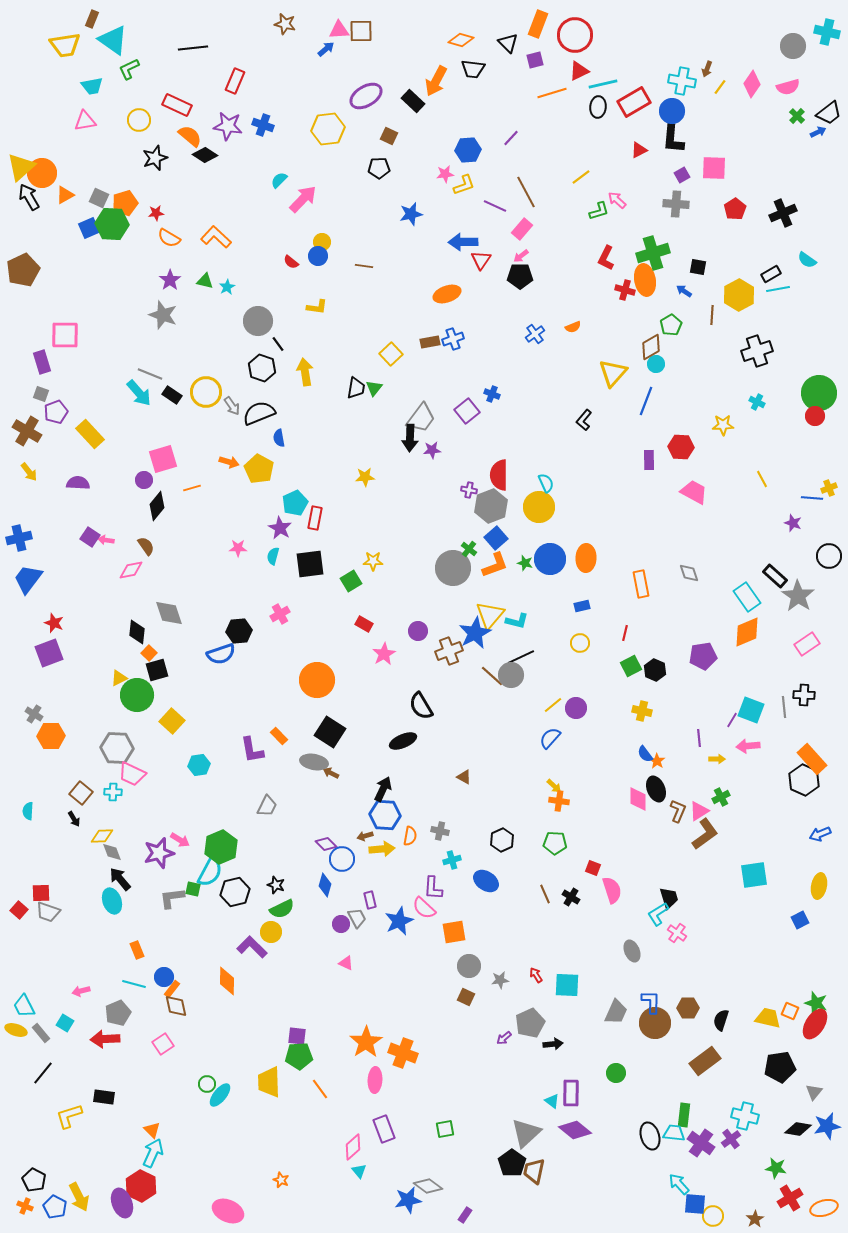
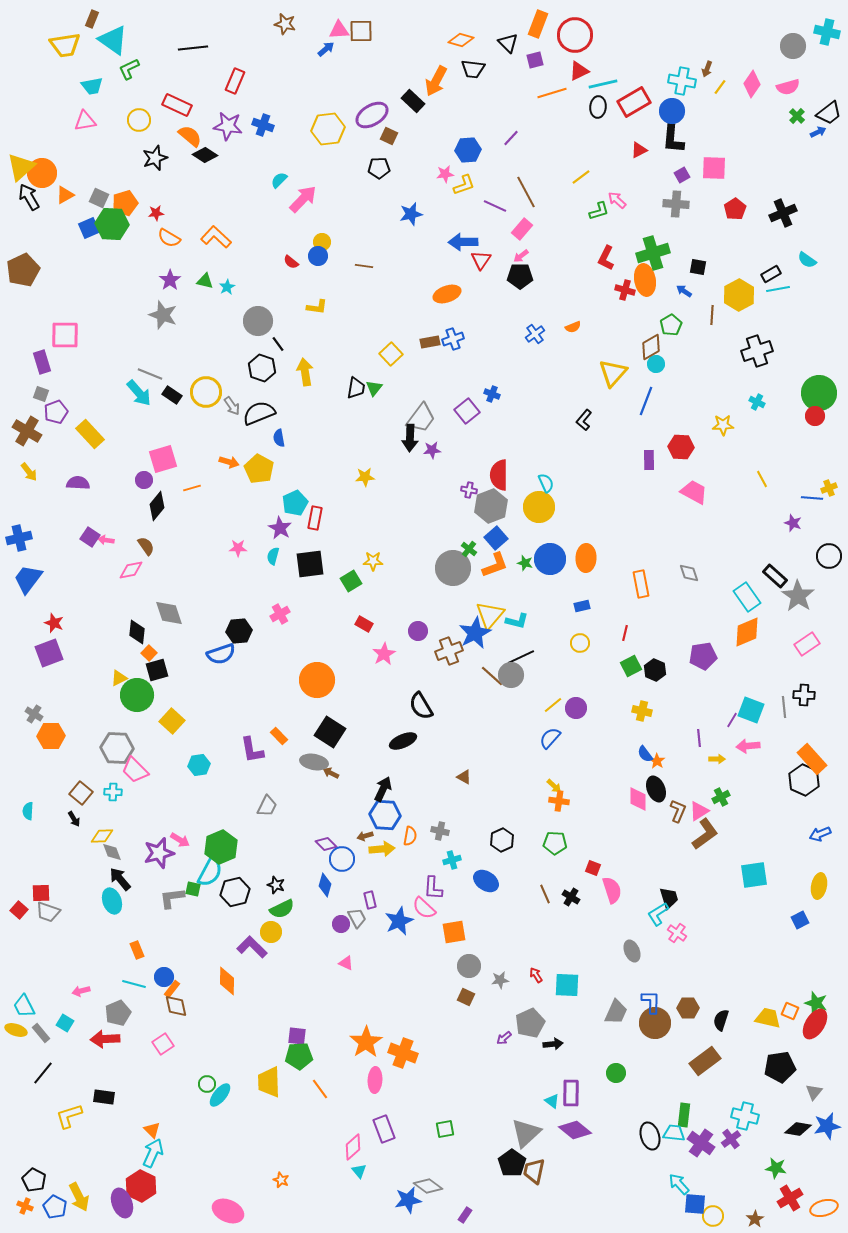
purple ellipse at (366, 96): moved 6 px right, 19 px down
pink trapezoid at (132, 774): moved 3 px right, 4 px up; rotated 20 degrees clockwise
